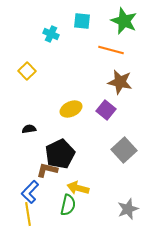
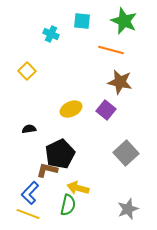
gray square: moved 2 px right, 3 px down
blue L-shape: moved 1 px down
yellow line: rotated 60 degrees counterclockwise
